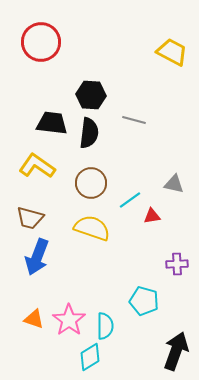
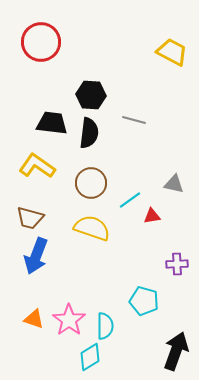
blue arrow: moved 1 px left, 1 px up
